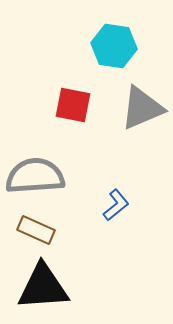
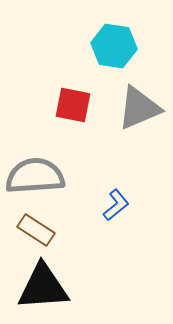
gray triangle: moved 3 px left
brown rectangle: rotated 9 degrees clockwise
